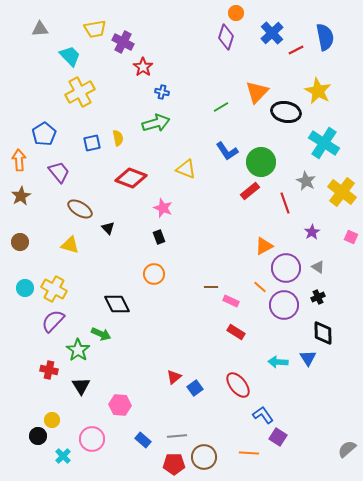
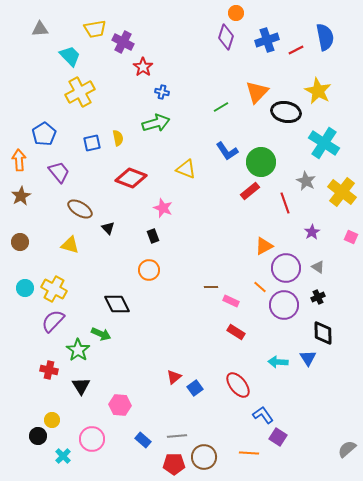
blue cross at (272, 33): moved 5 px left, 7 px down; rotated 25 degrees clockwise
black rectangle at (159, 237): moved 6 px left, 1 px up
orange circle at (154, 274): moved 5 px left, 4 px up
